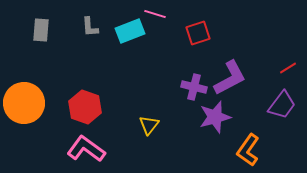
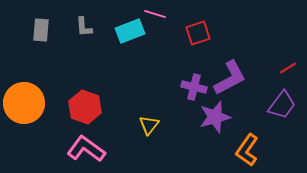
gray L-shape: moved 6 px left
orange L-shape: moved 1 px left
